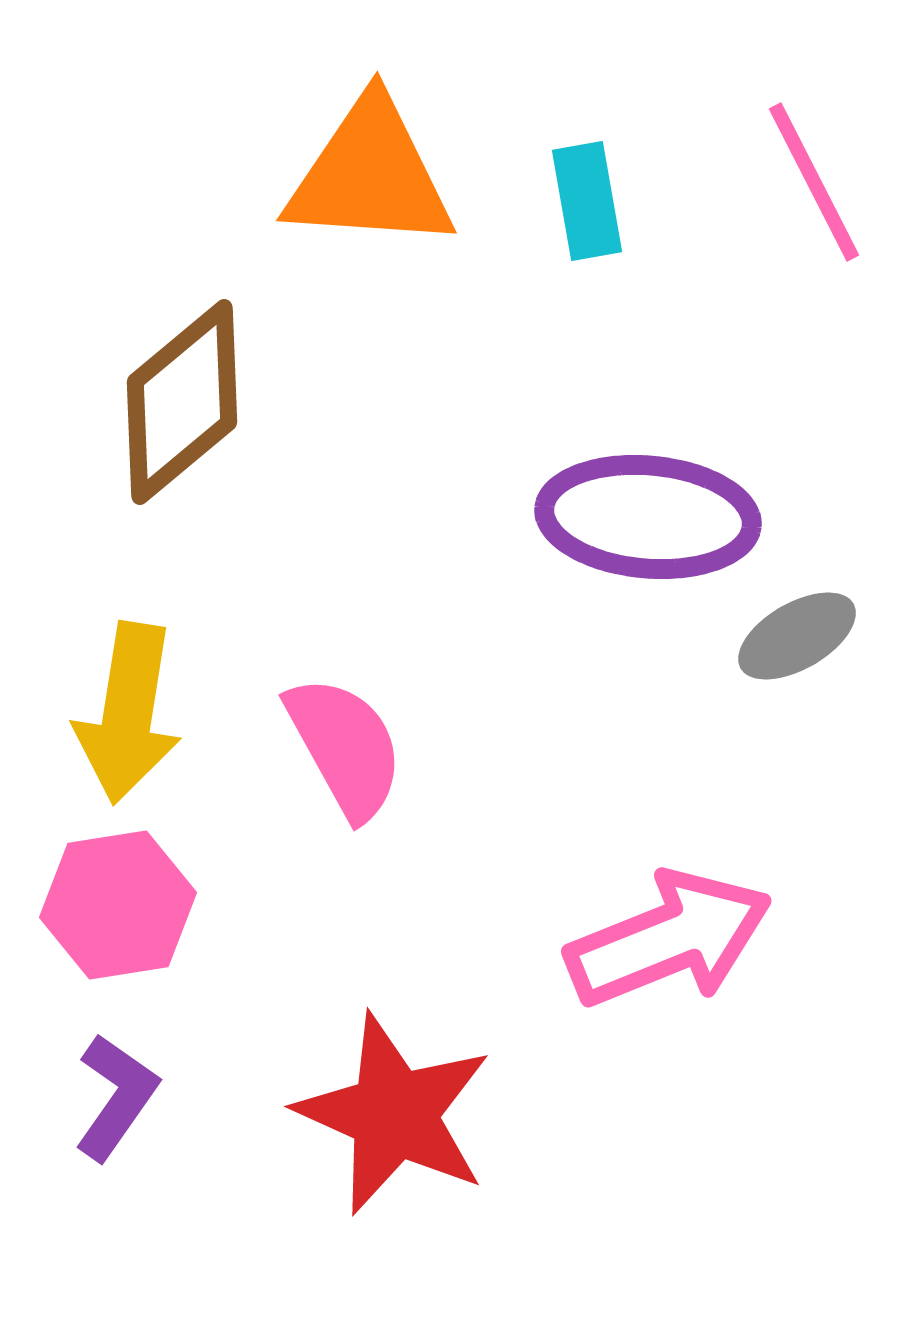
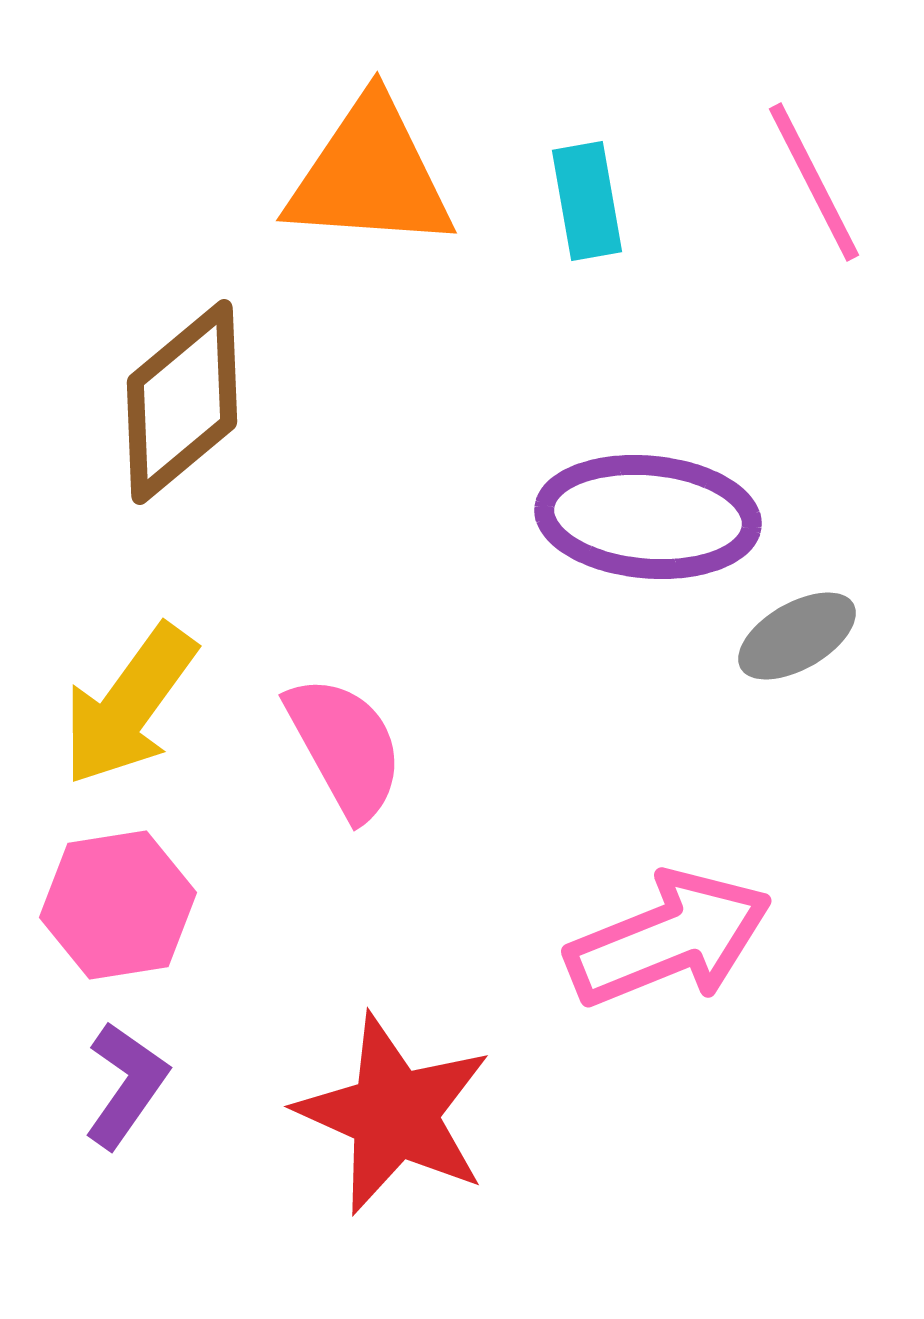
yellow arrow: moved 1 px right, 8 px up; rotated 27 degrees clockwise
purple L-shape: moved 10 px right, 12 px up
